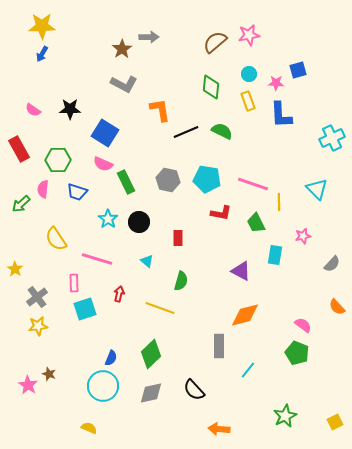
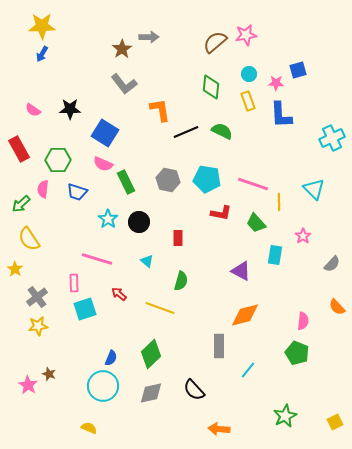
pink star at (249, 35): moved 3 px left
gray L-shape at (124, 84): rotated 24 degrees clockwise
cyan triangle at (317, 189): moved 3 px left
green trapezoid at (256, 223): rotated 15 degrees counterclockwise
pink star at (303, 236): rotated 21 degrees counterclockwise
yellow semicircle at (56, 239): moved 27 px left
red arrow at (119, 294): rotated 63 degrees counterclockwise
pink semicircle at (303, 325): moved 4 px up; rotated 60 degrees clockwise
